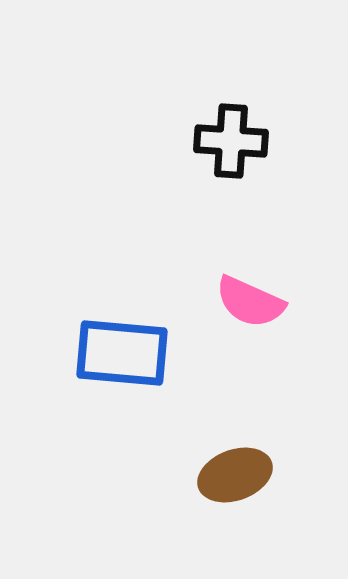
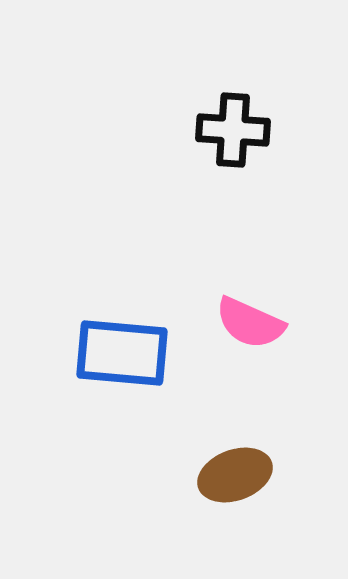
black cross: moved 2 px right, 11 px up
pink semicircle: moved 21 px down
